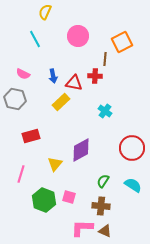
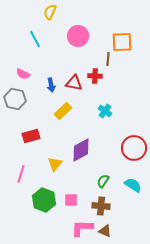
yellow semicircle: moved 5 px right
orange square: rotated 25 degrees clockwise
brown line: moved 3 px right
blue arrow: moved 2 px left, 9 px down
yellow rectangle: moved 2 px right, 9 px down
red circle: moved 2 px right
pink square: moved 2 px right, 3 px down; rotated 16 degrees counterclockwise
